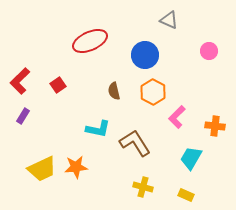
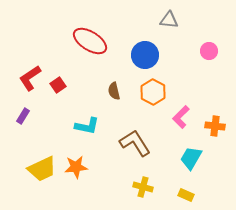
gray triangle: rotated 18 degrees counterclockwise
red ellipse: rotated 56 degrees clockwise
red L-shape: moved 10 px right, 3 px up; rotated 12 degrees clockwise
pink L-shape: moved 4 px right
cyan L-shape: moved 11 px left, 3 px up
